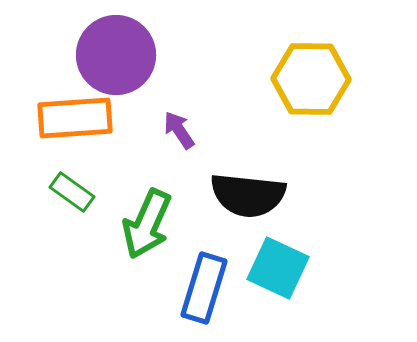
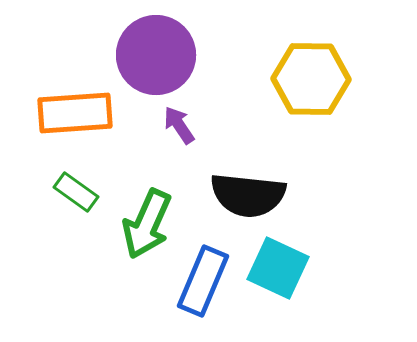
purple circle: moved 40 px right
orange rectangle: moved 5 px up
purple arrow: moved 5 px up
green rectangle: moved 4 px right
blue rectangle: moved 1 px left, 7 px up; rotated 6 degrees clockwise
